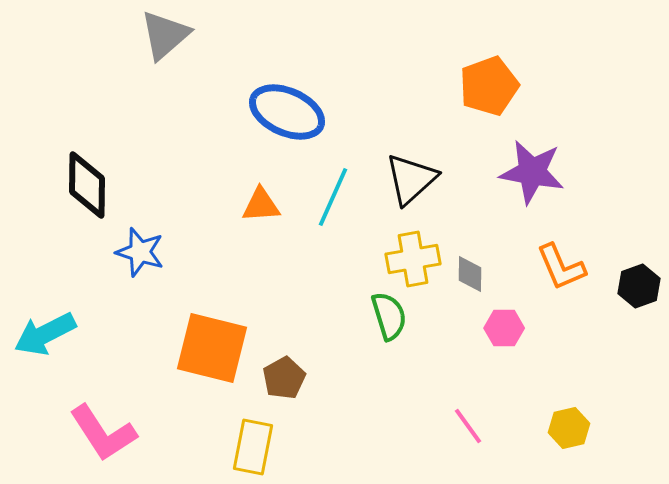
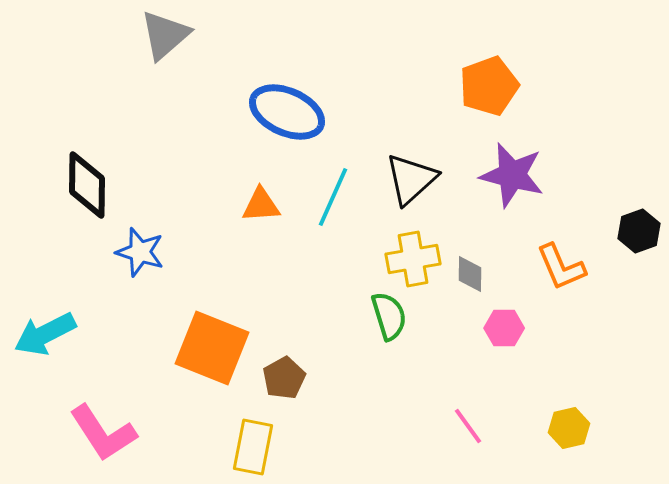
purple star: moved 20 px left, 3 px down; rotated 4 degrees clockwise
black hexagon: moved 55 px up
orange square: rotated 8 degrees clockwise
